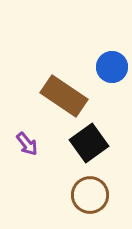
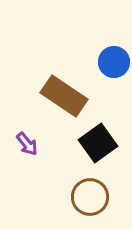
blue circle: moved 2 px right, 5 px up
black square: moved 9 px right
brown circle: moved 2 px down
